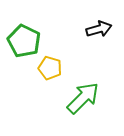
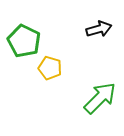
green arrow: moved 17 px right
